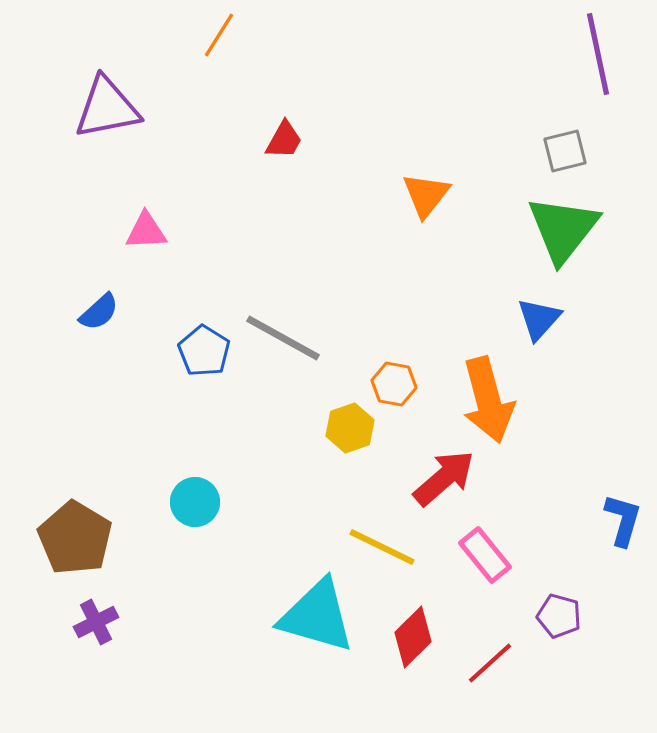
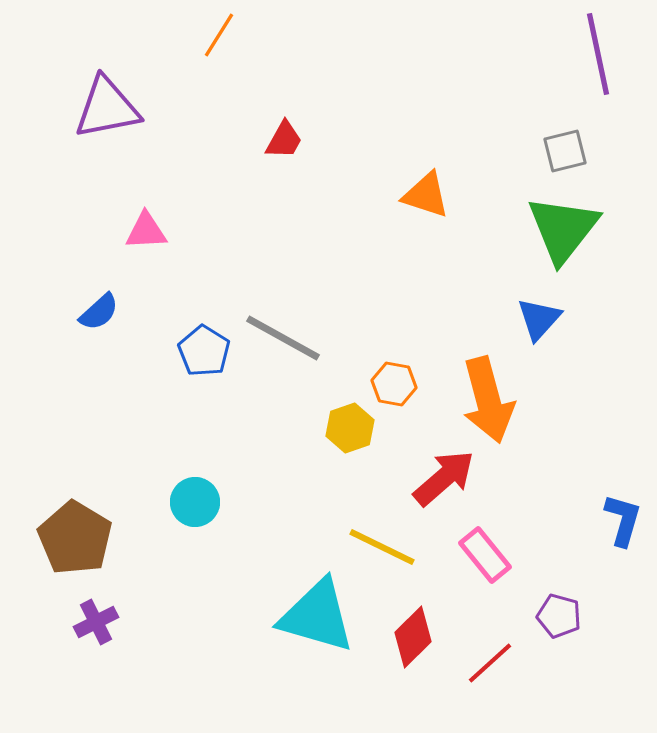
orange triangle: rotated 50 degrees counterclockwise
